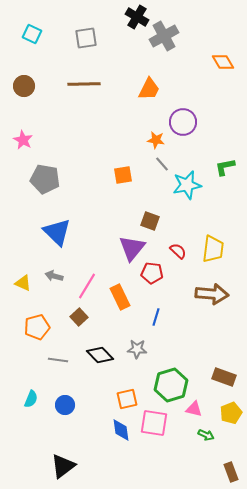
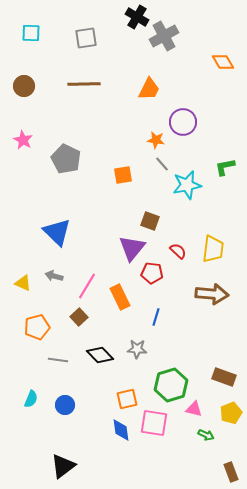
cyan square at (32, 34): moved 1 px left, 1 px up; rotated 24 degrees counterclockwise
gray pentagon at (45, 179): moved 21 px right, 20 px up; rotated 16 degrees clockwise
